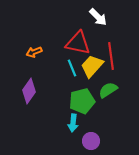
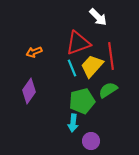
red triangle: rotated 32 degrees counterclockwise
